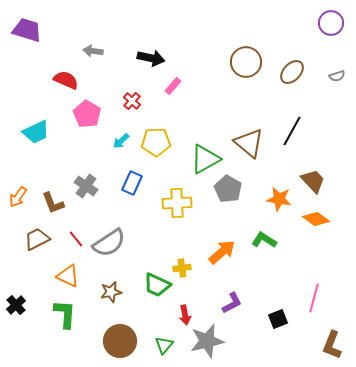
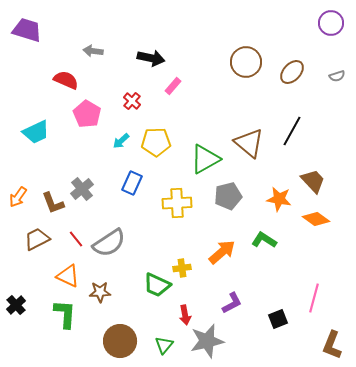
gray cross at (86, 186): moved 4 px left, 3 px down; rotated 15 degrees clockwise
gray pentagon at (228, 189): moved 7 px down; rotated 28 degrees clockwise
brown star at (111, 292): moved 11 px left; rotated 10 degrees clockwise
